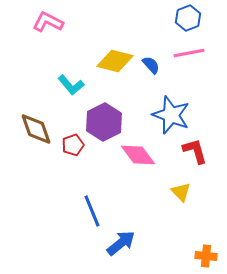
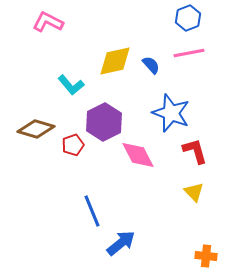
yellow diamond: rotated 27 degrees counterclockwise
blue star: moved 2 px up
brown diamond: rotated 54 degrees counterclockwise
pink diamond: rotated 9 degrees clockwise
yellow triangle: moved 13 px right
